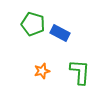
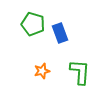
blue rectangle: rotated 42 degrees clockwise
